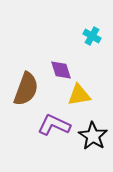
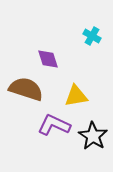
purple diamond: moved 13 px left, 11 px up
brown semicircle: rotated 92 degrees counterclockwise
yellow triangle: moved 3 px left, 1 px down
